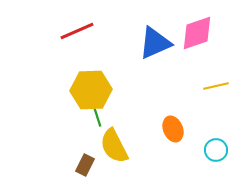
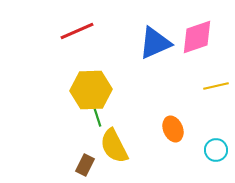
pink diamond: moved 4 px down
